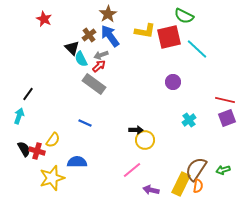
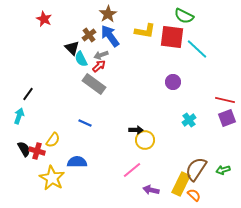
red square: moved 3 px right; rotated 20 degrees clockwise
yellow star: rotated 25 degrees counterclockwise
orange semicircle: moved 4 px left, 9 px down; rotated 56 degrees counterclockwise
